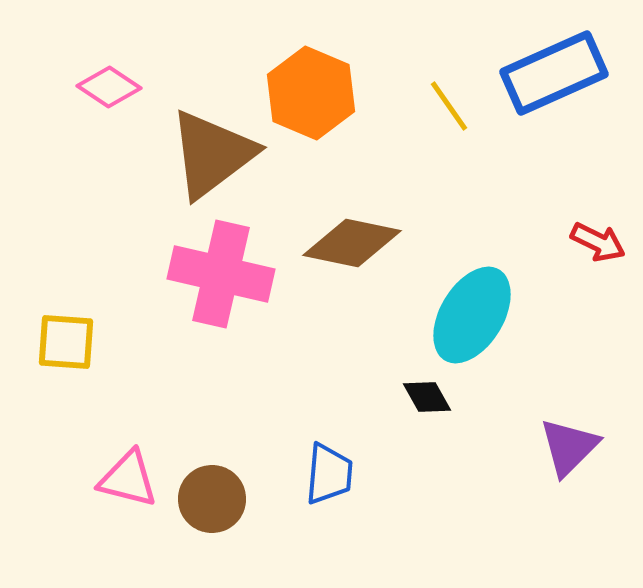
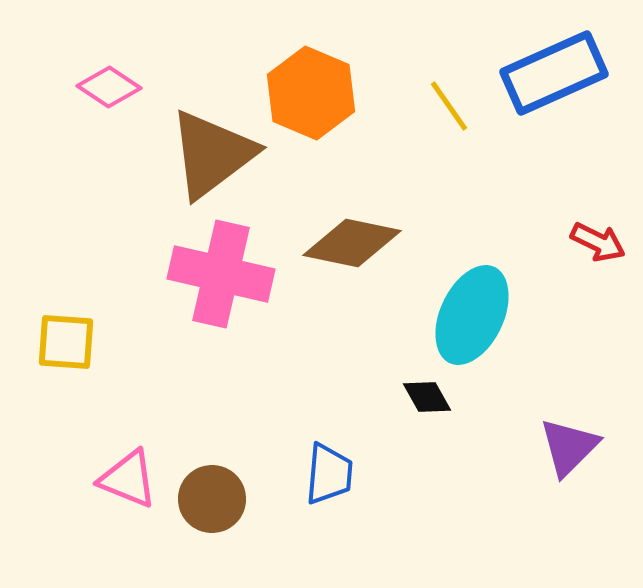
cyan ellipse: rotated 6 degrees counterclockwise
pink triangle: rotated 8 degrees clockwise
